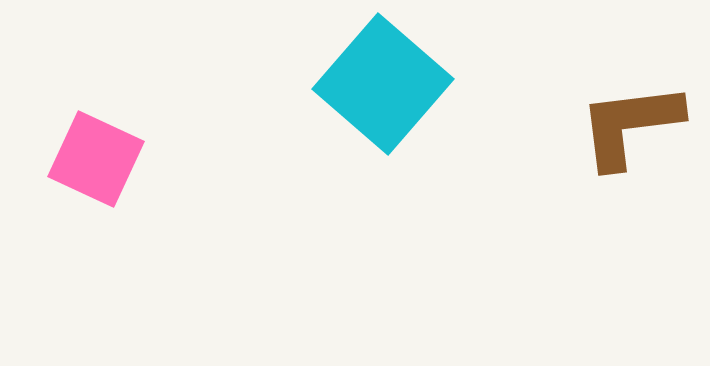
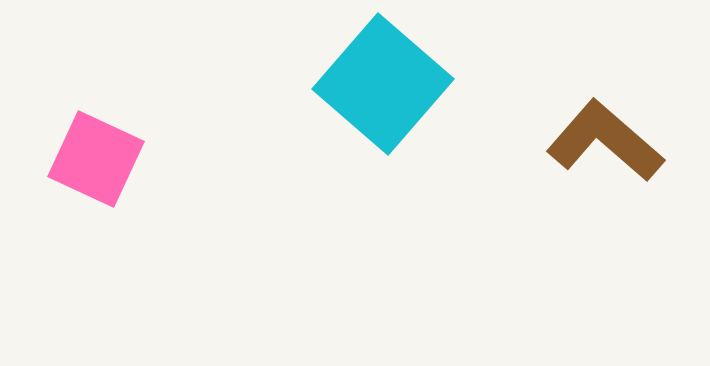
brown L-shape: moved 25 px left, 16 px down; rotated 48 degrees clockwise
